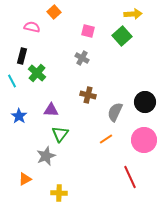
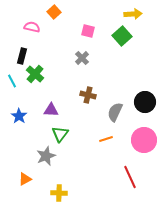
gray cross: rotated 16 degrees clockwise
green cross: moved 2 px left, 1 px down
orange line: rotated 16 degrees clockwise
